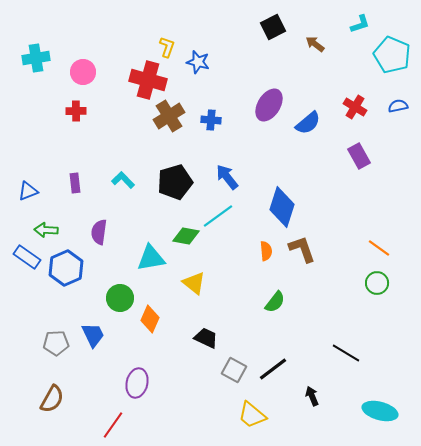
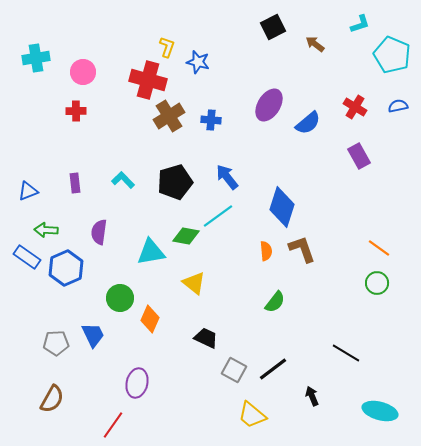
cyan triangle at (151, 258): moved 6 px up
